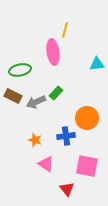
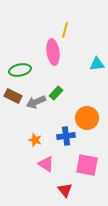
pink square: moved 1 px up
red triangle: moved 2 px left, 1 px down
